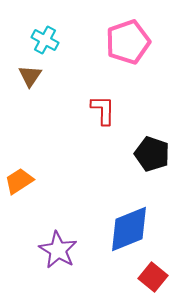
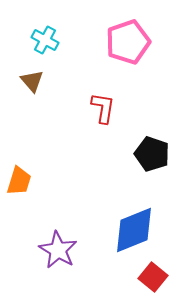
brown triangle: moved 2 px right, 5 px down; rotated 15 degrees counterclockwise
red L-shape: moved 2 px up; rotated 8 degrees clockwise
orange trapezoid: rotated 140 degrees clockwise
blue diamond: moved 5 px right, 1 px down
